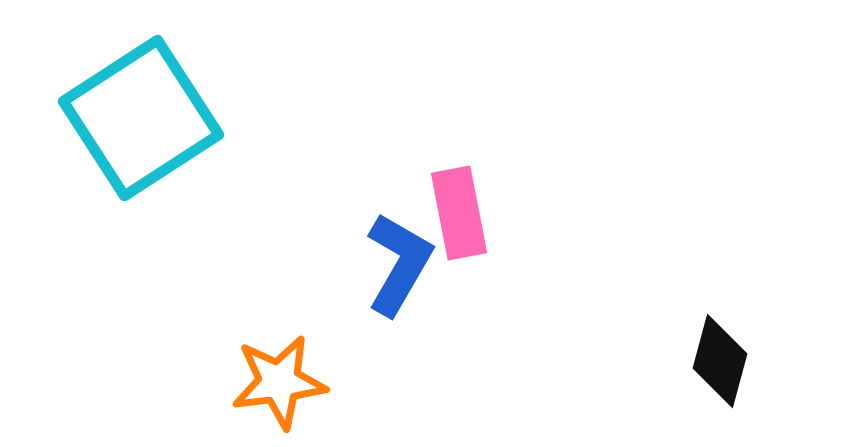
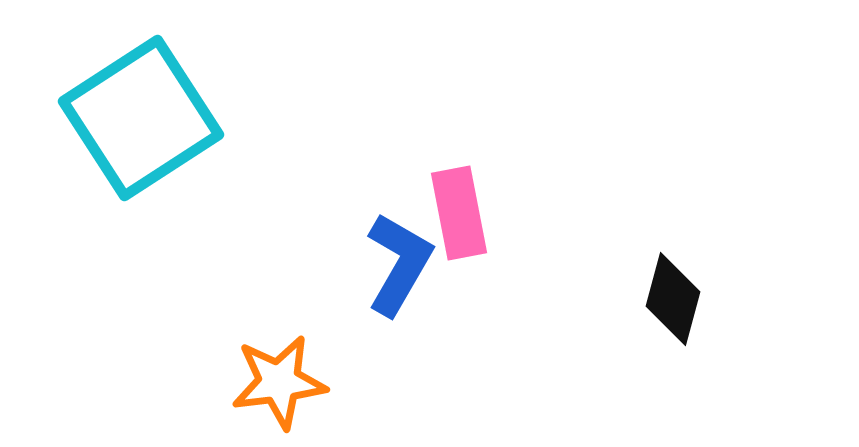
black diamond: moved 47 px left, 62 px up
